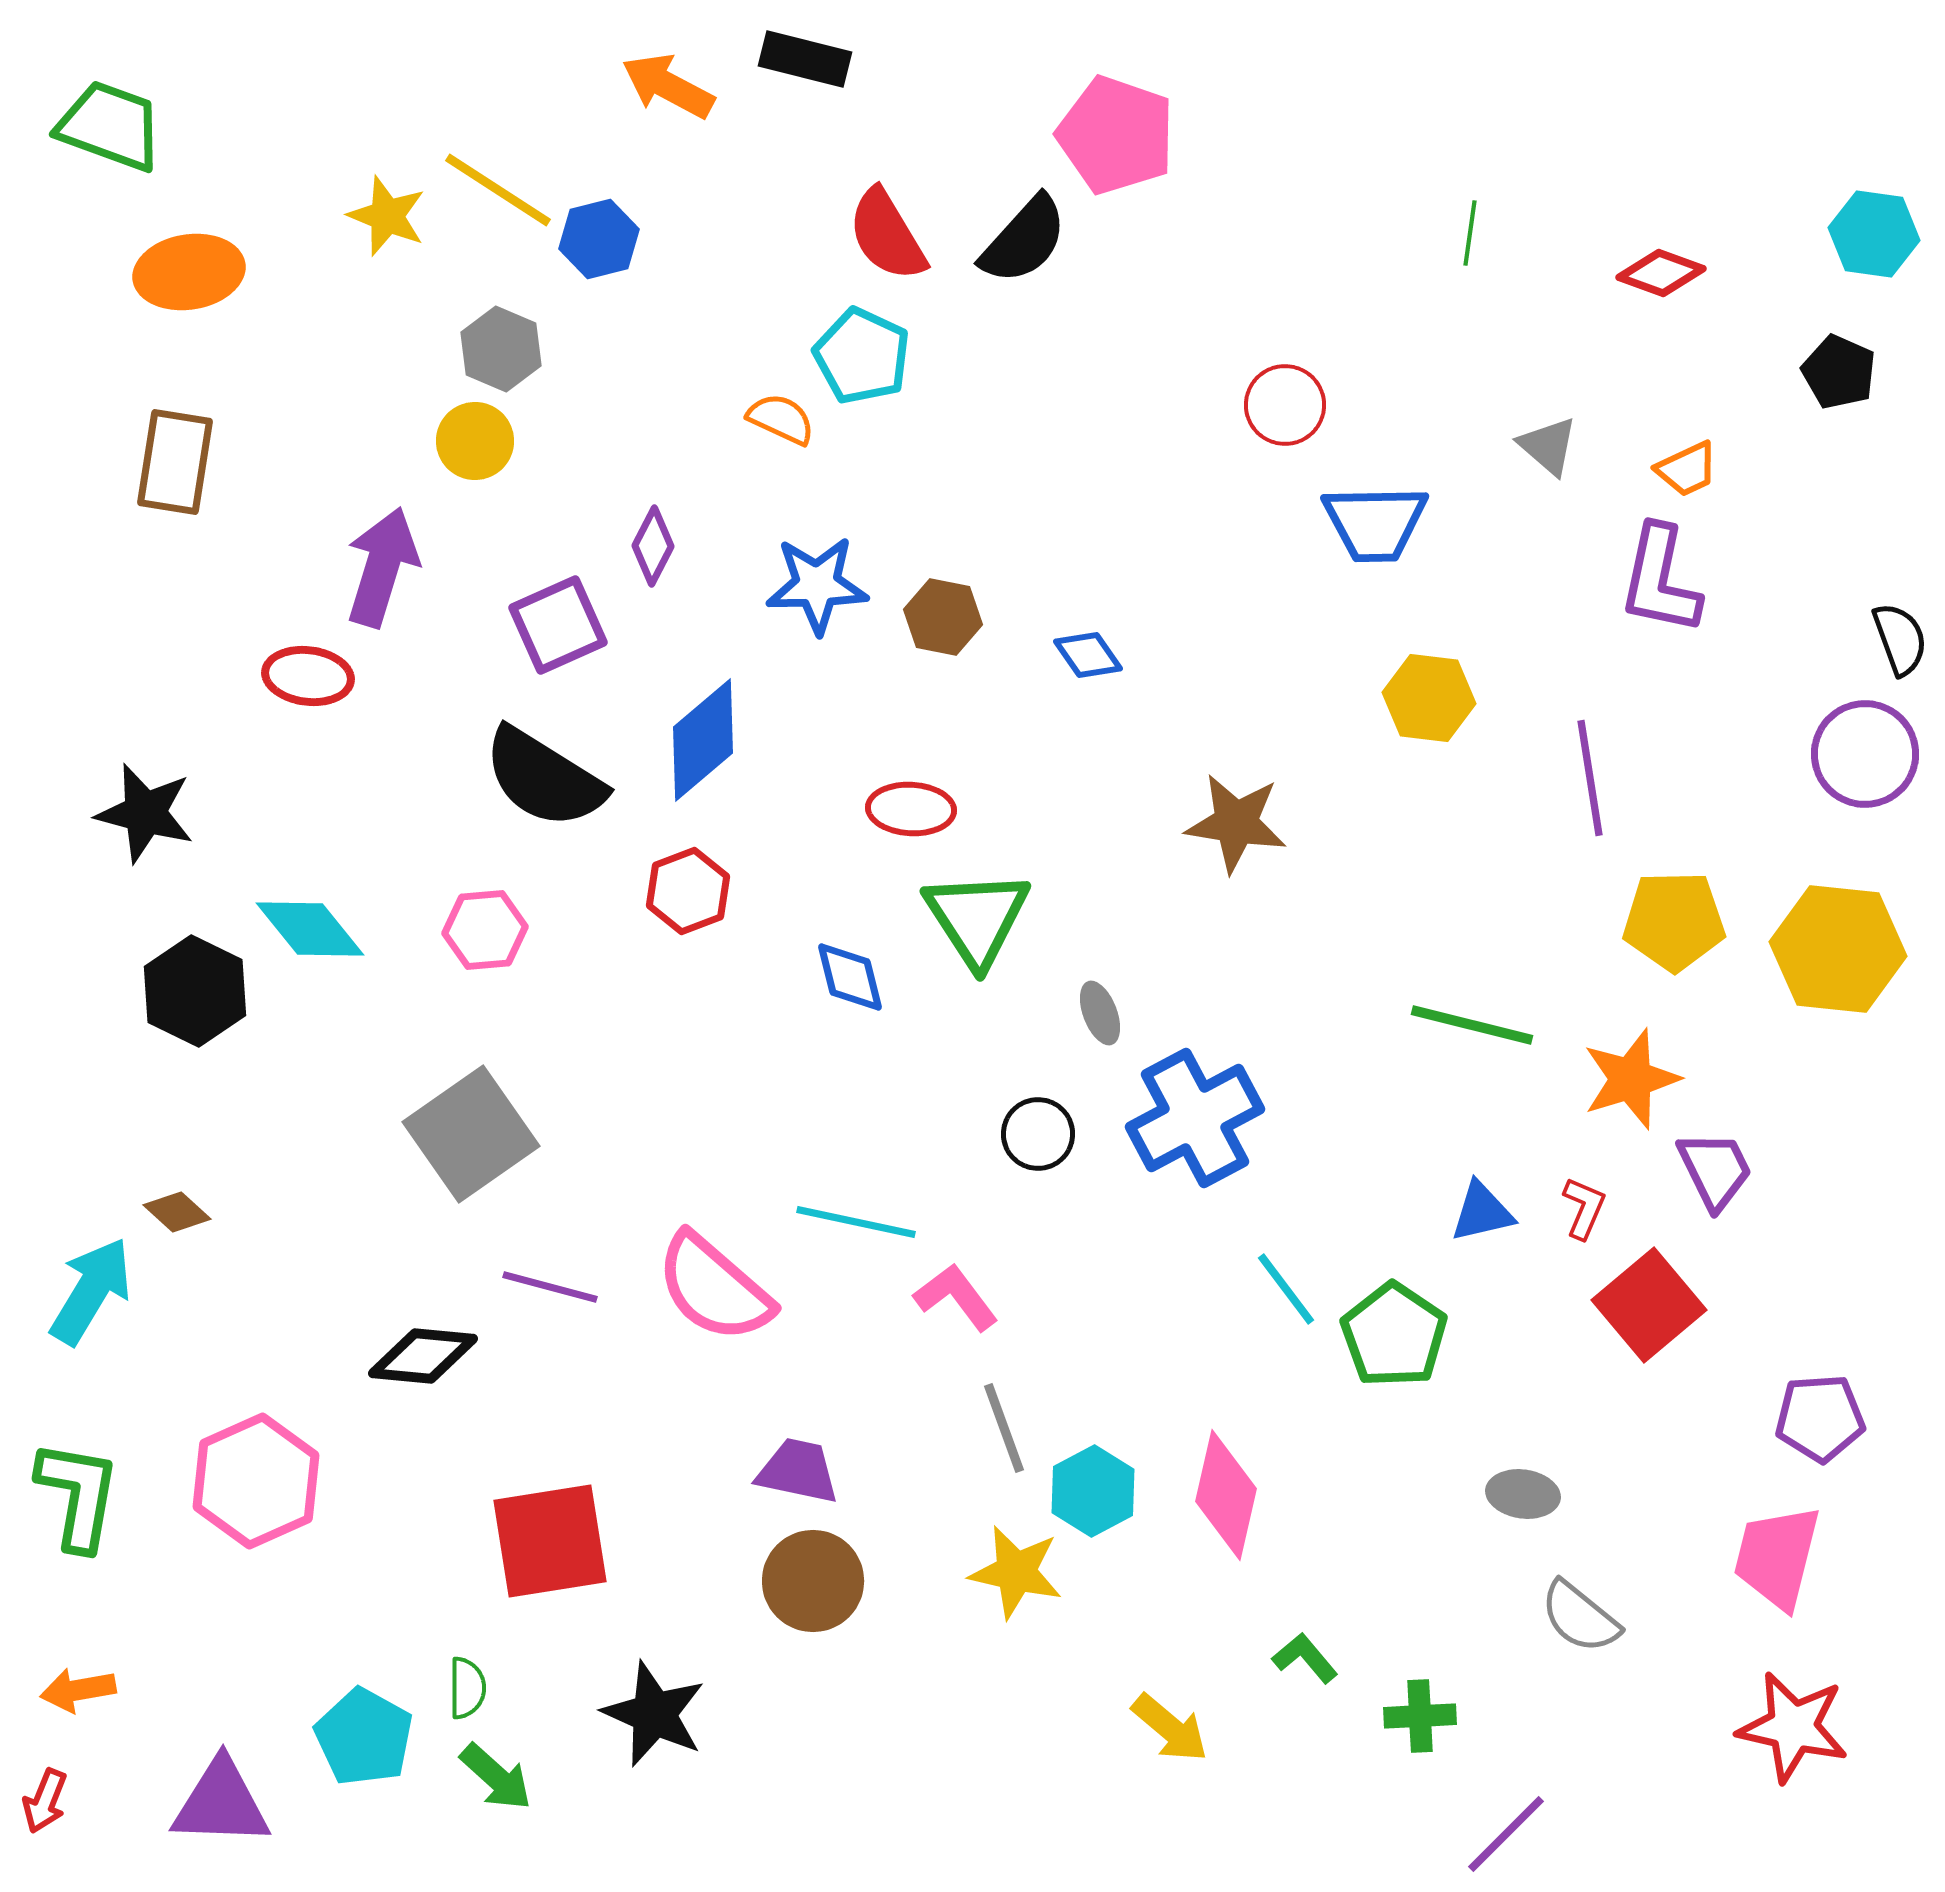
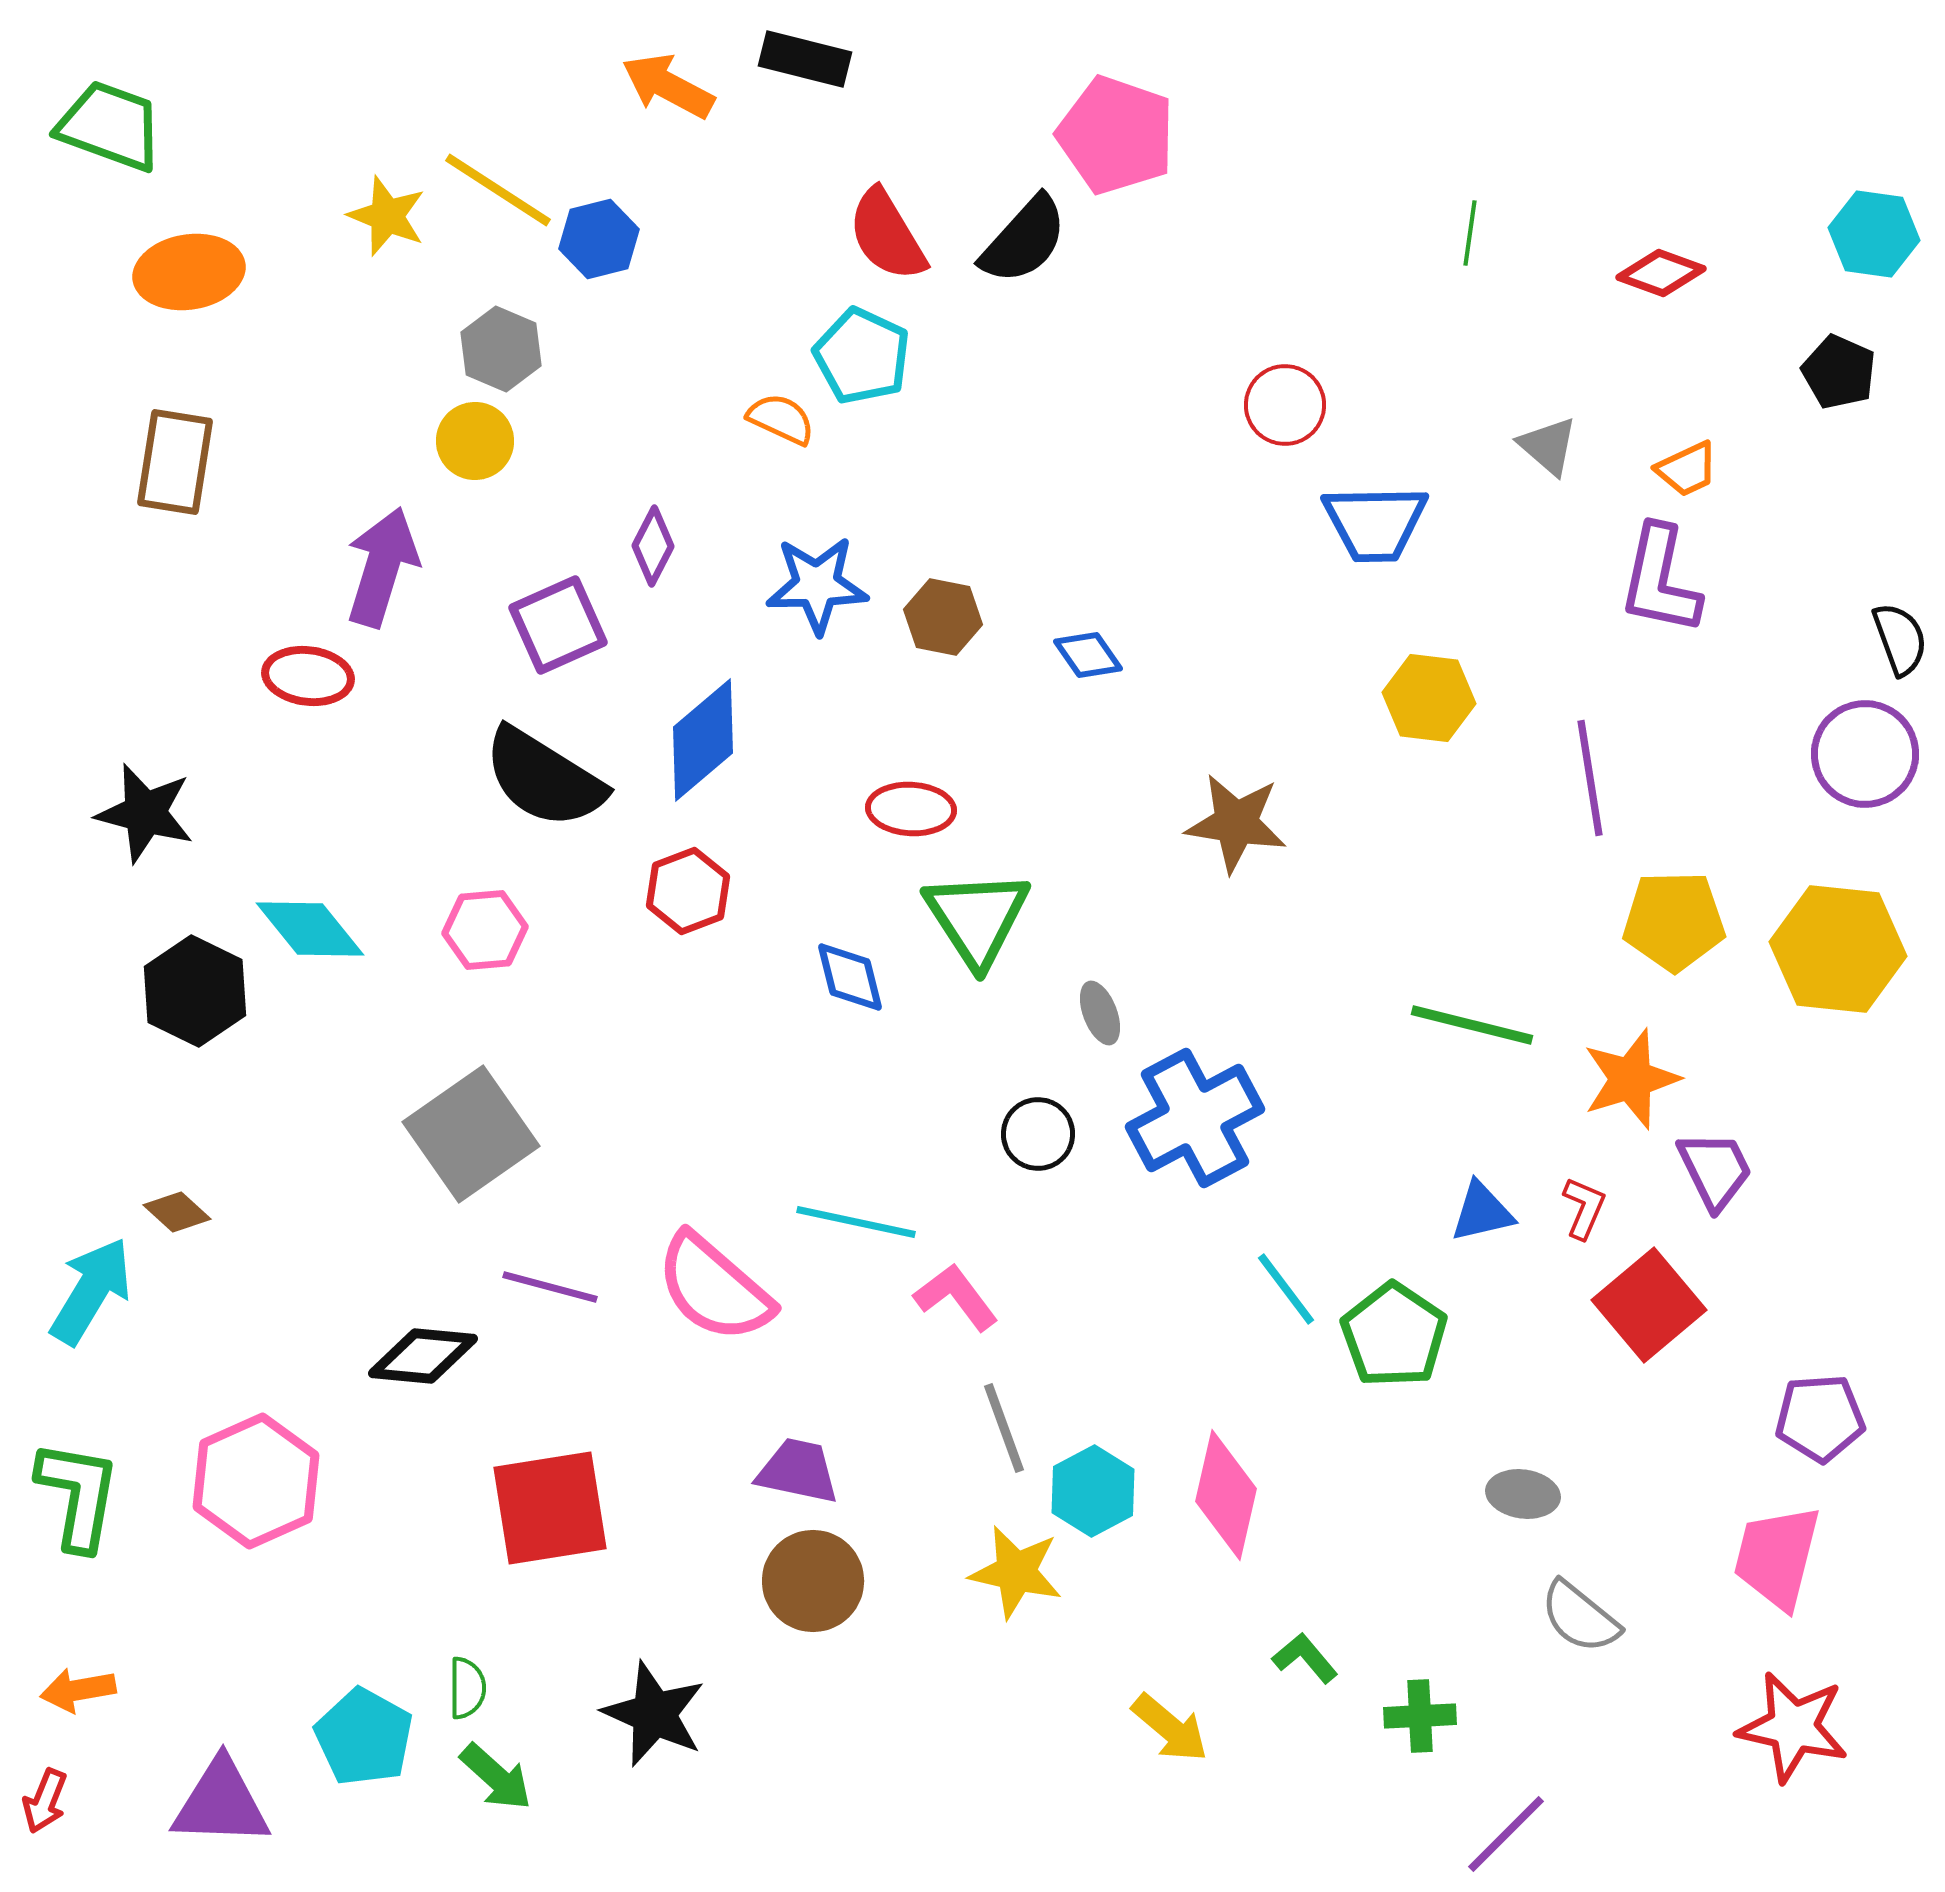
red square at (550, 1541): moved 33 px up
